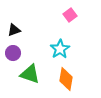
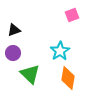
pink square: moved 2 px right; rotated 16 degrees clockwise
cyan star: moved 2 px down
green triangle: rotated 25 degrees clockwise
orange diamond: moved 2 px right, 1 px up
